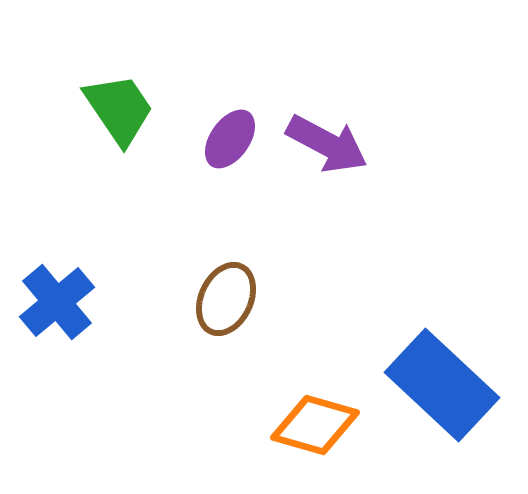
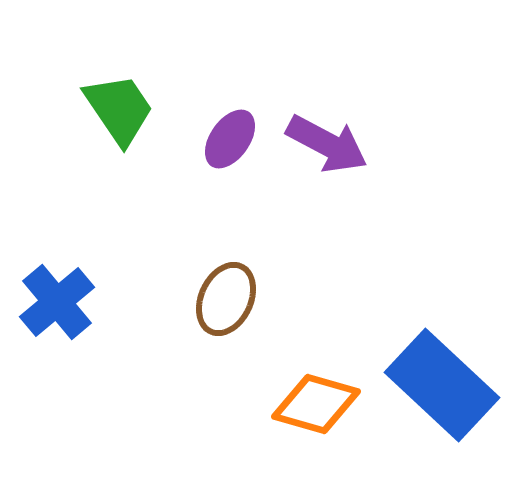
orange diamond: moved 1 px right, 21 px up
